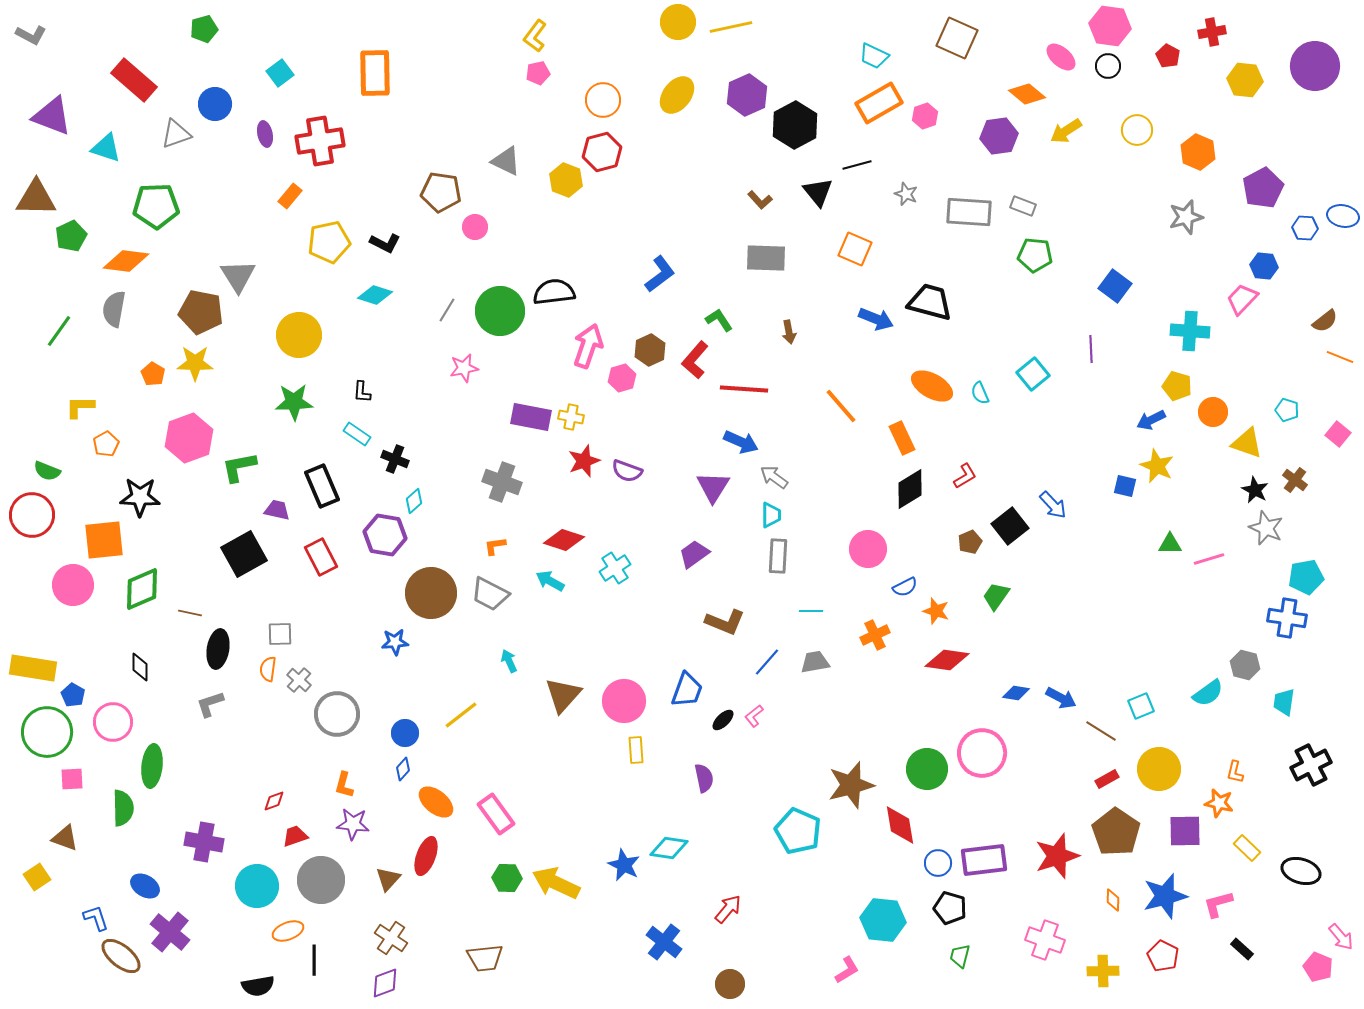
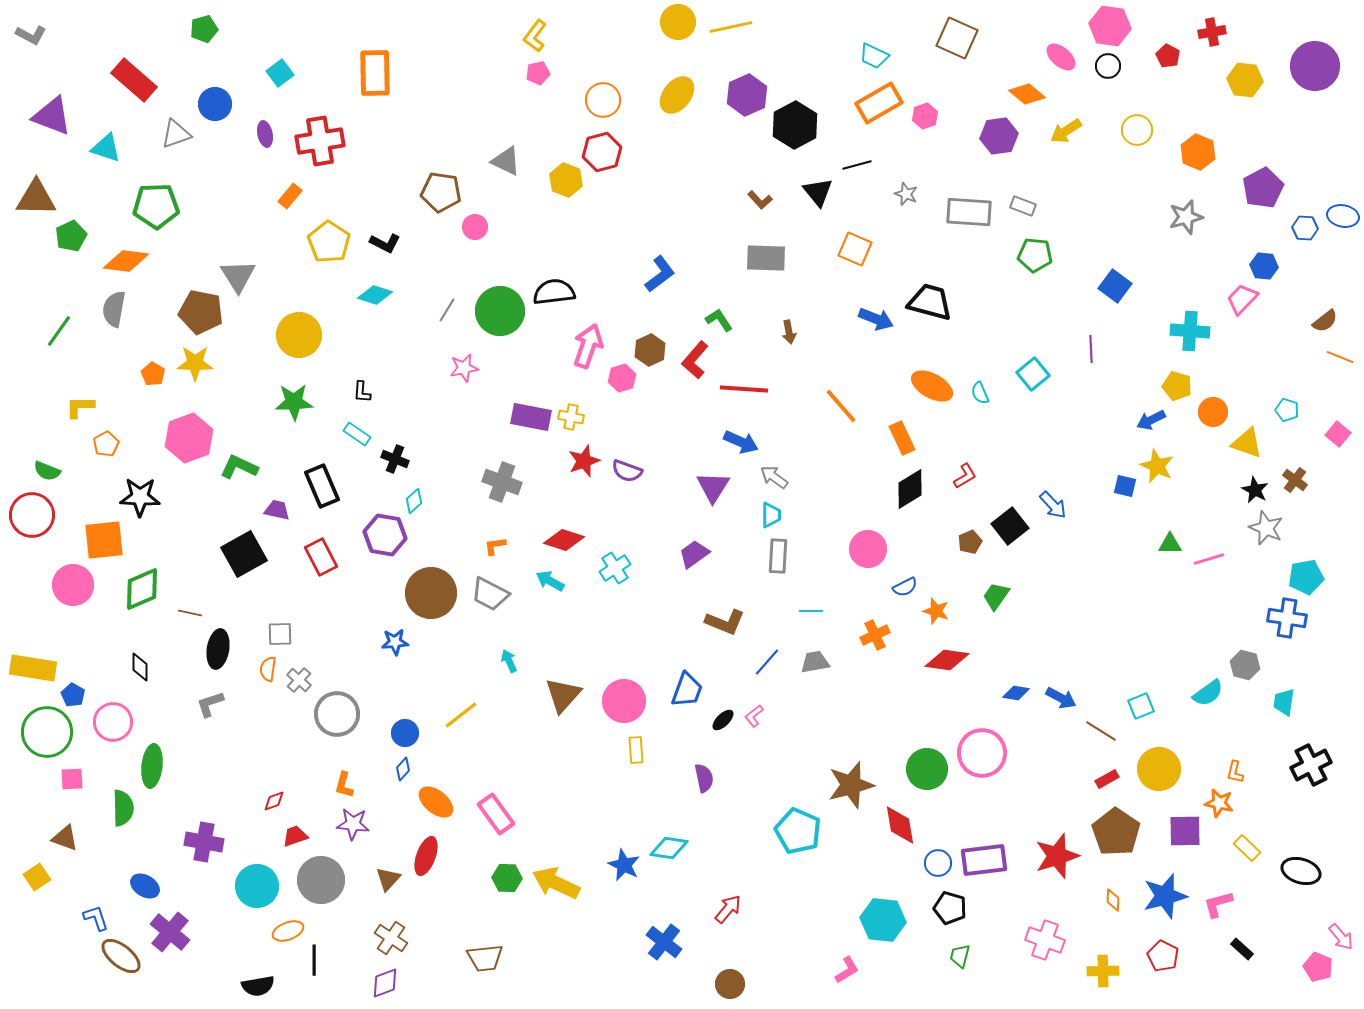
yellow pentagon at (329, 242): rotated 27 degrees counterclockwise
green L-shape at (239, 467): rotated 36 degrees clockwise
